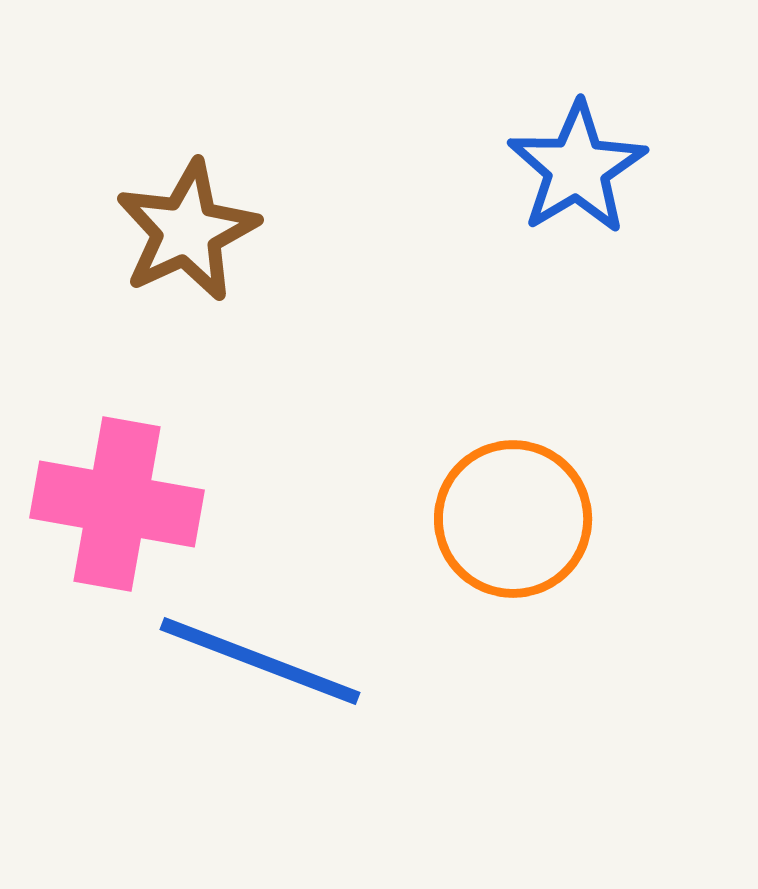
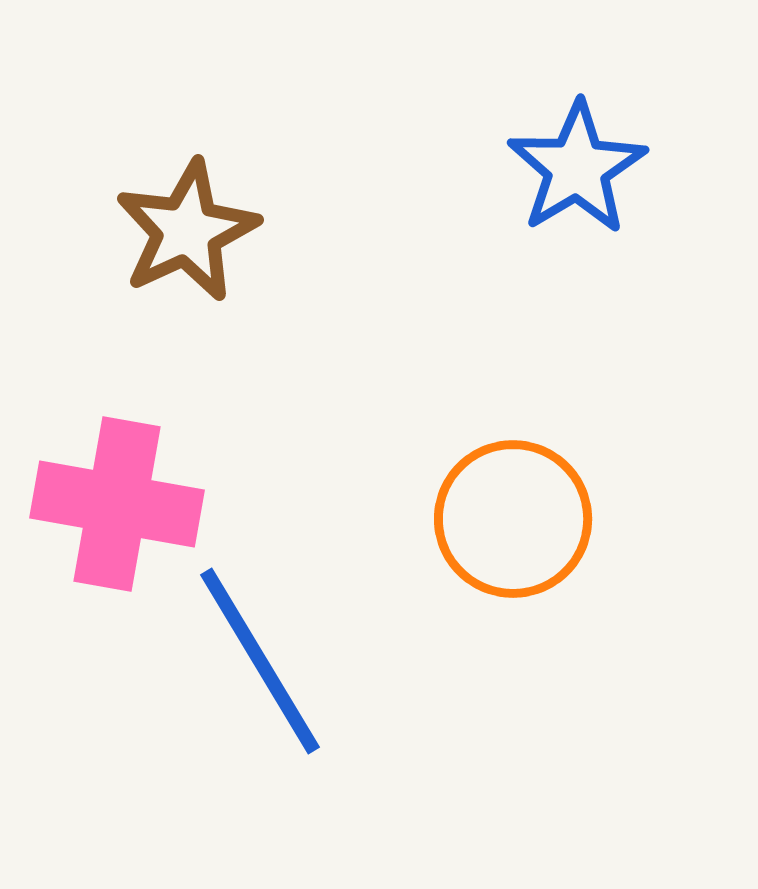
blue line: rotated 38 degrees clockwise
